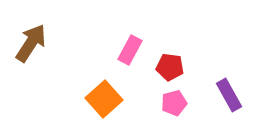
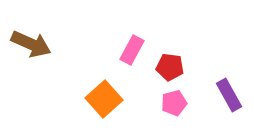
brown arrow: moved 1 px down; rotated 81 degrees clockwise
pink rectangle: moved 2 px right
